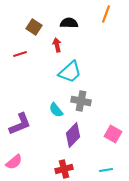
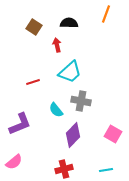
red line: moved 13 px right, 28 px down
